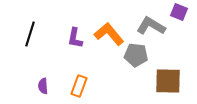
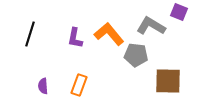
orange rectangle: moved 1 px up
